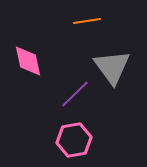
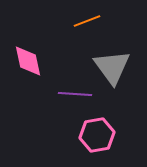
orange line: rotated 12 degrees counterclockwise
purple line: rotated 48 degrees clockwise
pink hexagon: moved 23 px right, 5 px up
